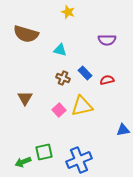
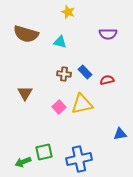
purple semicircle: moved 1 px right, 6 px up
cyan triangle: moved 8 px up
blue rectangle: moved 1 px up
brown cross: moved 1 px right, 4 px up; rotated 16 degrees counterclockwise
brown triangle: moved 5 px up
yellow triangle: moved 2 px up
pink square: moved 3 px up
blue triangle: moved 3 px left, 4 px down
blue cross: moved 1 px up; rotated 10 degrees clockwise
